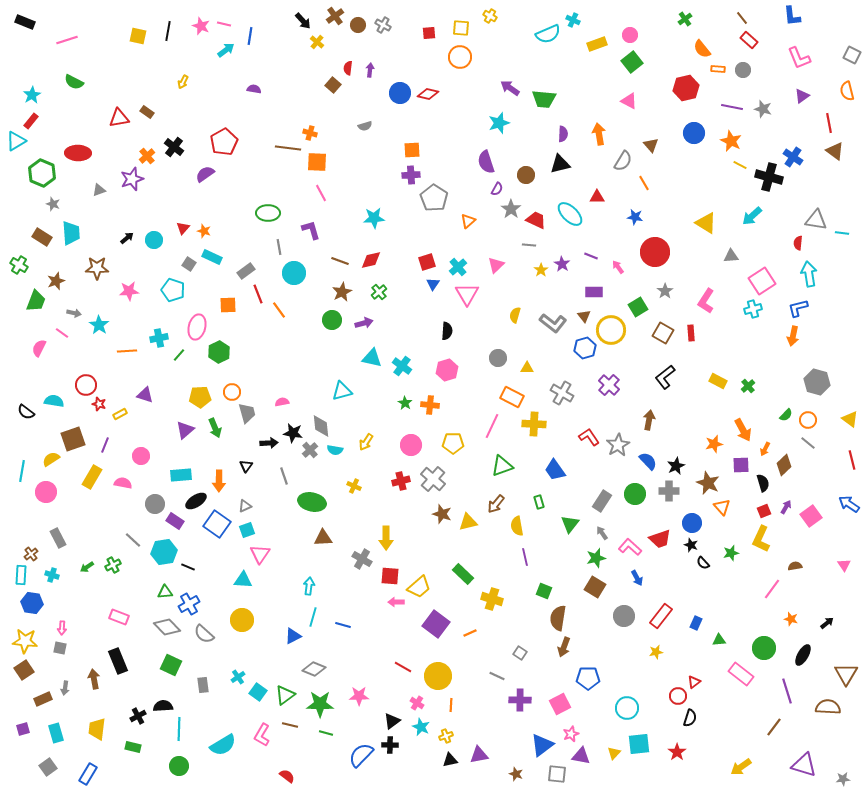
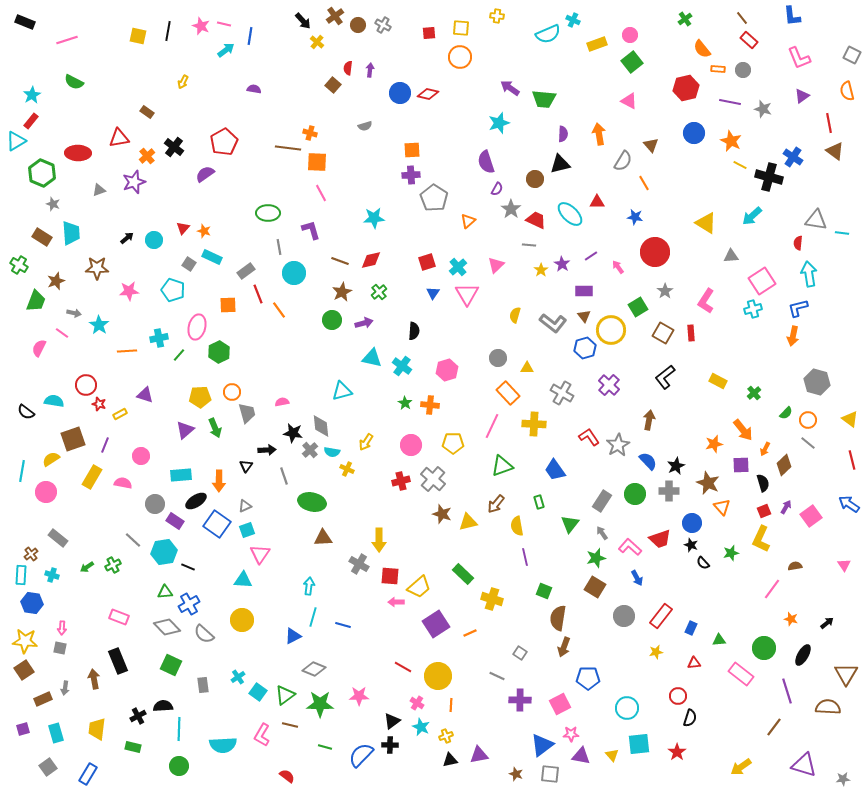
yellow cross at (490, 16): moved 7 px right; rotated 24 degrees counterclockwise
purple line at (732, 107): moved 2 px left, 5 px up
red triangle at (119, 118): moved 20 px down
brown circle at (526, 175): moved 9 px right, 4 px down
purple star at (132, 179): moved 2 px right, 3 px down
red triangle at (597, 197): moved 5 px down
purple line at (591, 256): rotated 56 degrees counterclockwise
blue triangle at (433, 284): moved 9 px down
purple rectangle at (594, 292): moved 10 px left, 1 px up
black semicircle at (447, 331): moved 33 px left
green cross at (748, 386): moved 6 px right, 7 px down
orange rectangle at (512, 397): moved 4 px left, 4 px up; rotated 20 degrees clockwise
green semicircle at (786, 415): moved 2 px up
orange arrow at (743, 430): rotated 10 degrees counterclockwise
black arrow at (269, 443): moved 2 px left, 7 px down
cyan semicircle at (335, 450): moved 3 px left, 2 px down
yellow cross at (354, 486): moved 7 px left, 17 px up
gray rectangle at (58, 538): rotated 24 degrees counterclockwise
yellow arrow at (386, 538): moved 7 px left, 2 px down
gray cross at (362, 559): moved 3 px left, 5 px down
blue rectangle at (696, 623): moved 5 px left, 5 px down
purple square at (436, 624): rotated 20 degrees clockwise
red triangle at (694, 682): moved 19 px up; rotated 32 degrees clockwise
green line at (326, 733): moved 1 px left, 14 px down
pink star at (571, 734): rotated 21 degrees clockwise
cyan semicircle at (223, 745): rotated 28 degrees clockwise
yellow triangle at (614, 753): moved 2 px left, 2 px down; rotated 24 degrees counterclockwise
gray square at (557, 774): moved 7 px left
